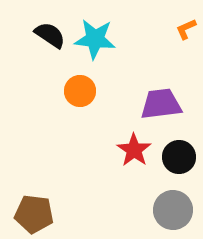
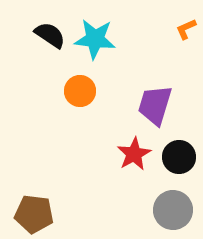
purple trapezoid: moved 6 px left, 1 px down; rotated 66 degrees counterclockwise
red star: moved 4 px down; rotated 8 degrees clockwise
